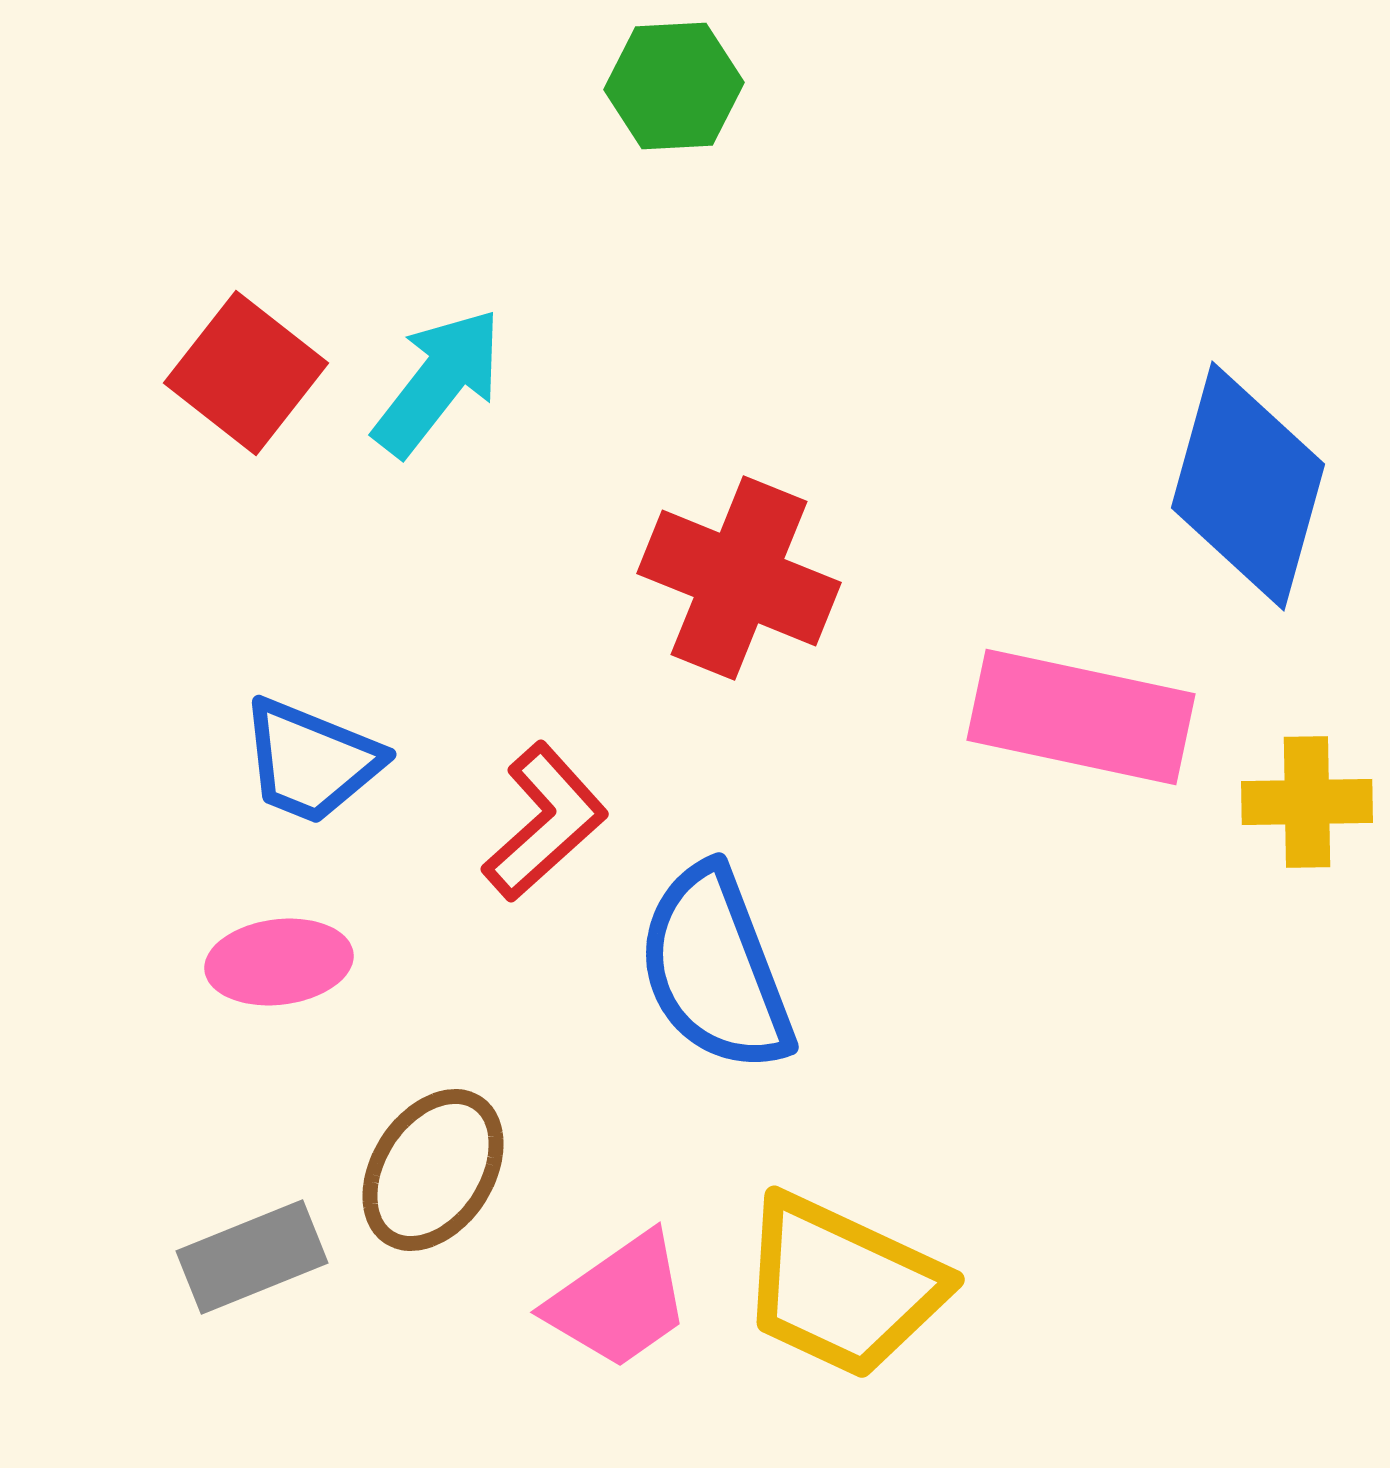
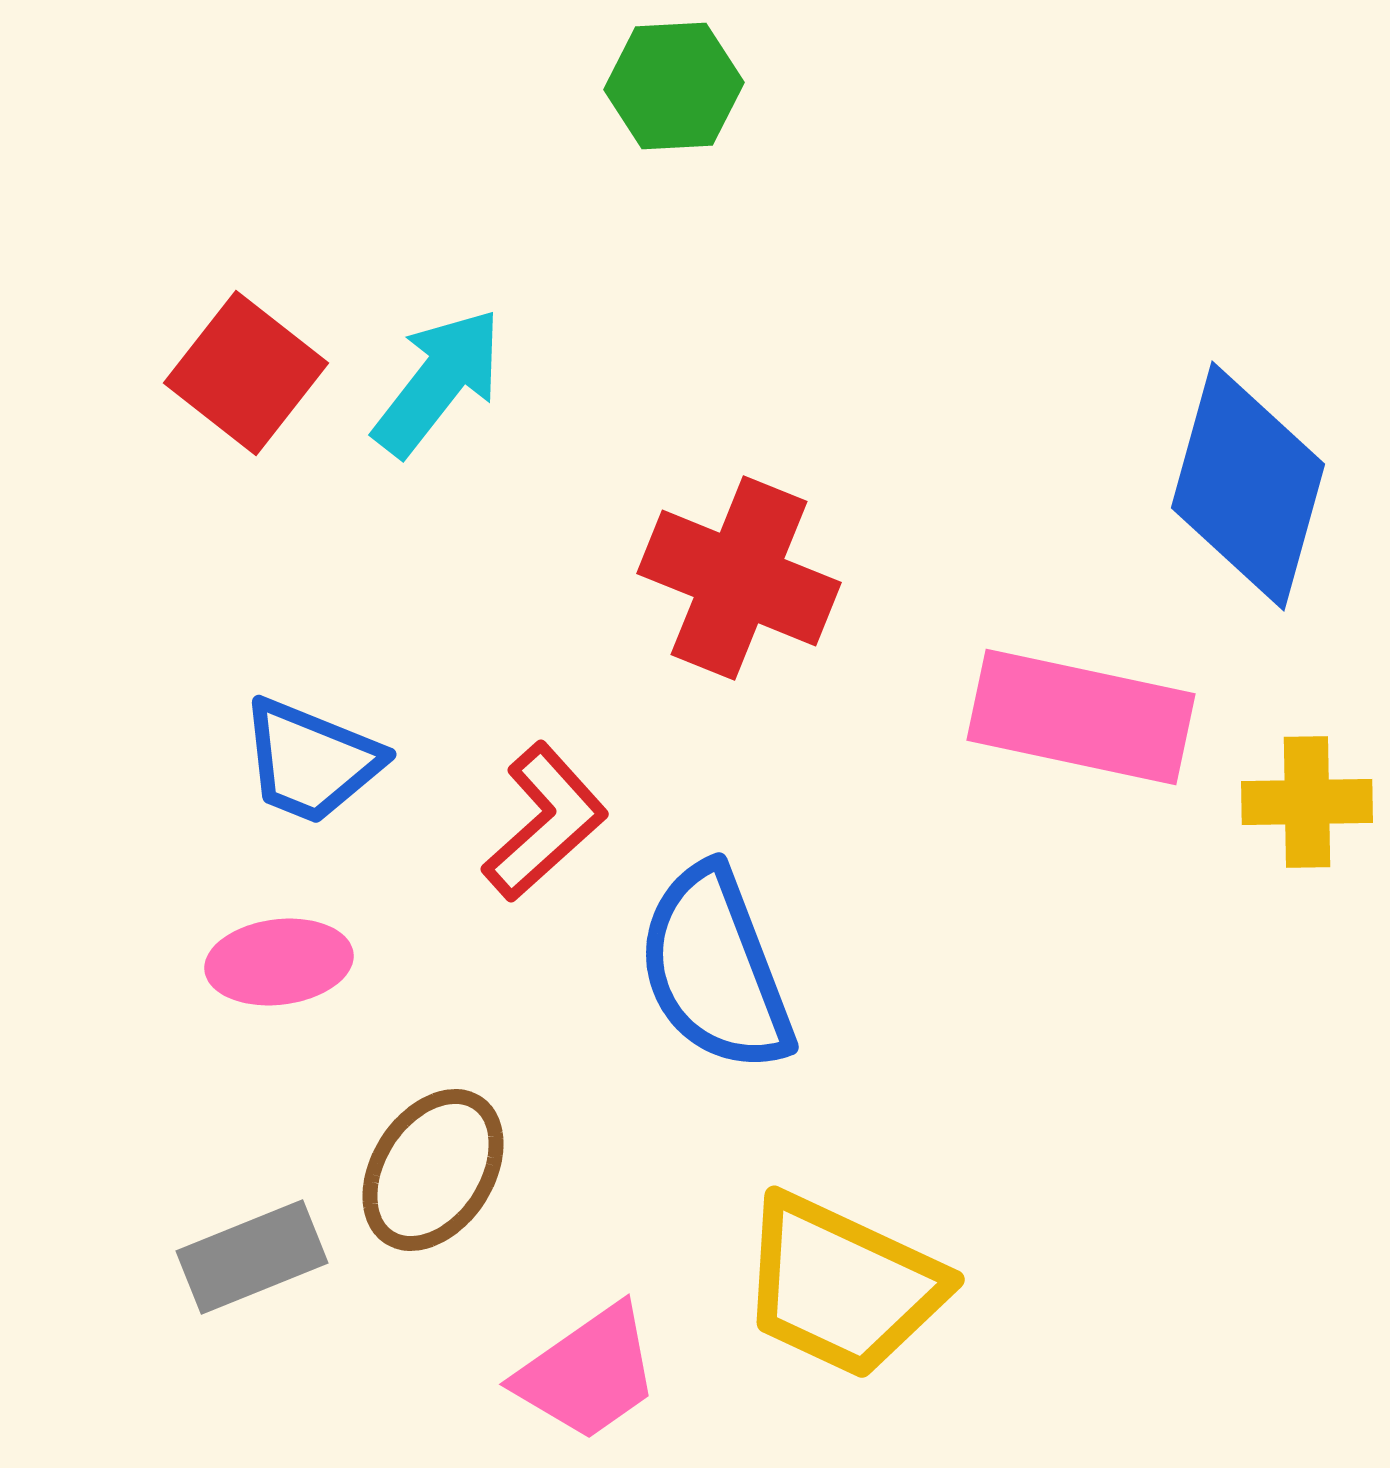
pink trapezoid: moved 31 px left, 72 px down
